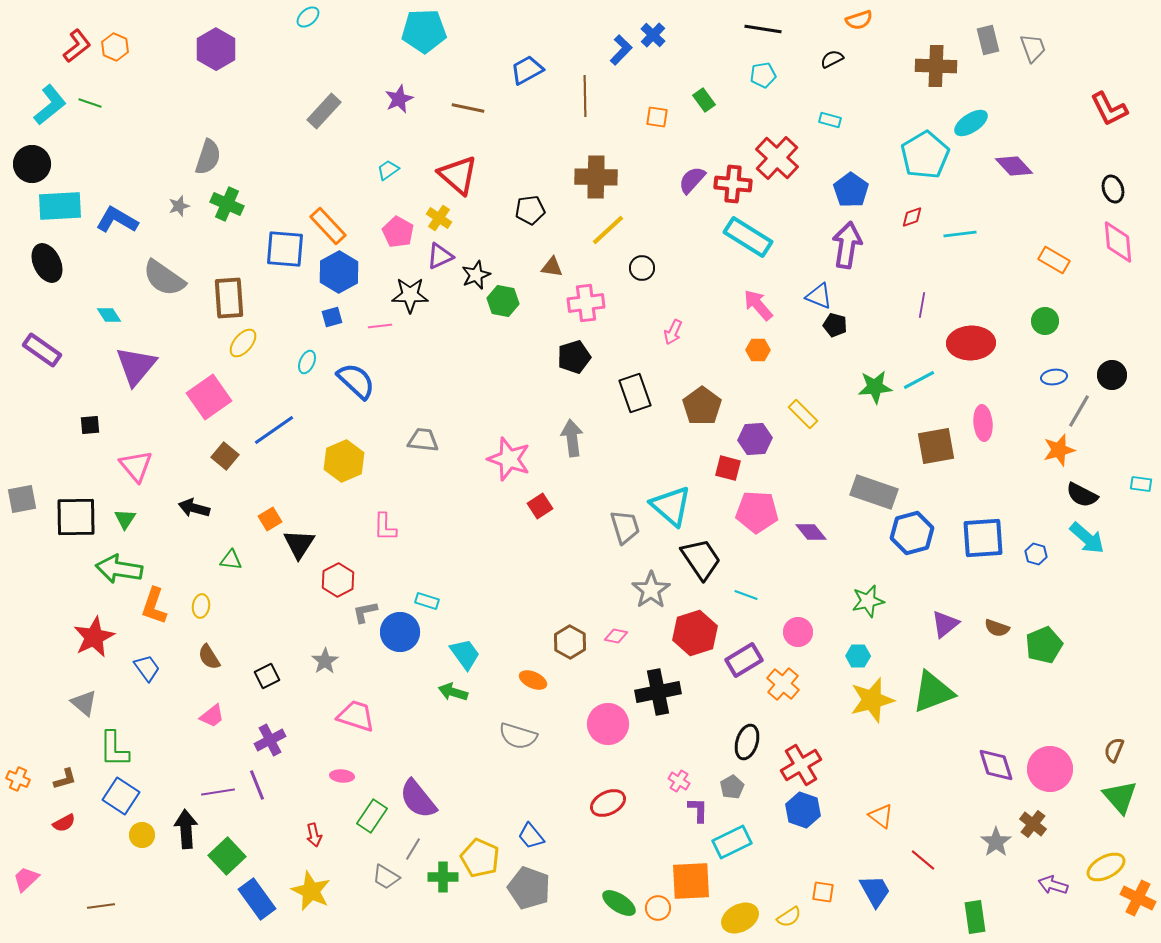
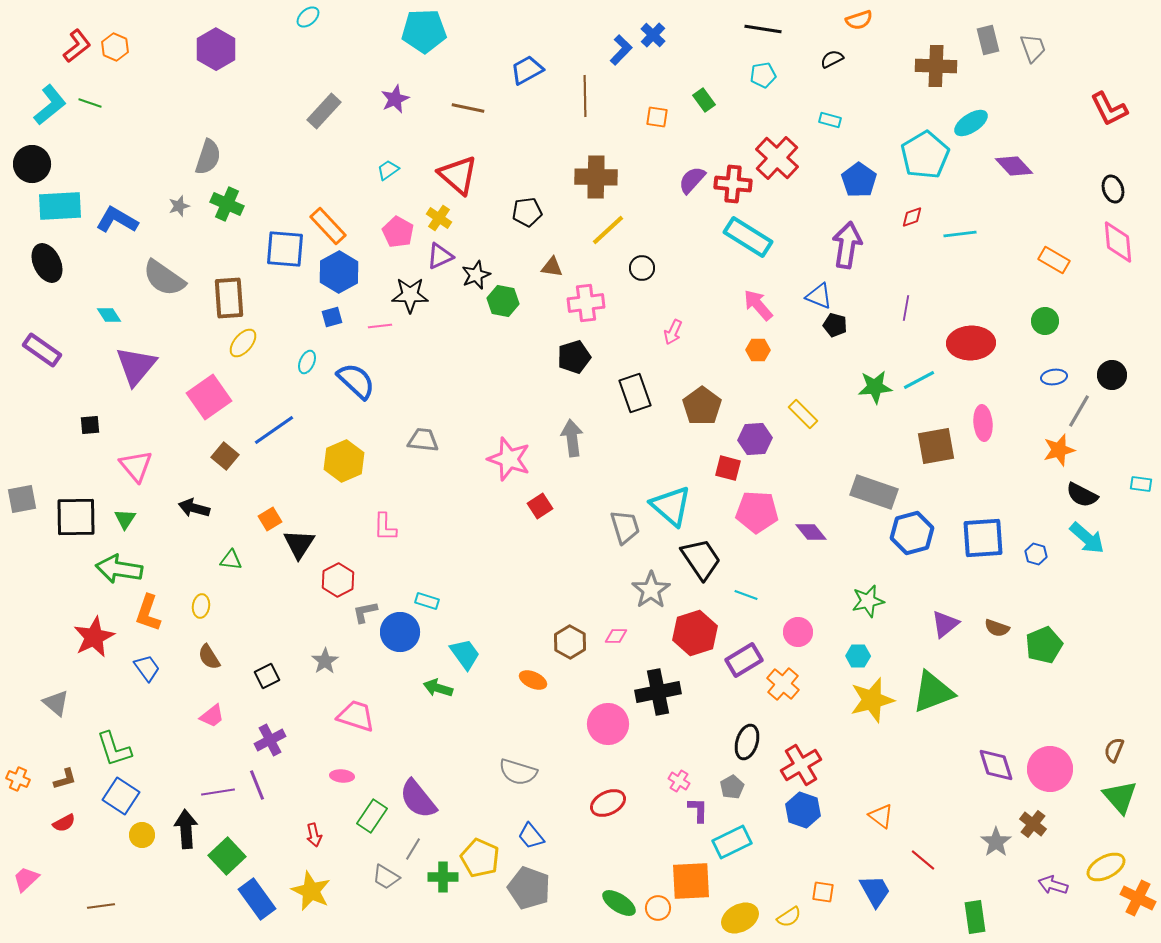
purple star at (399, 99): moved 4 px left
blue pentagon at (851, 190): moved 8 px right, 10 px up
black pentagon at (530, 210): moved 3 px left, 2 px down
purple line at (922, 305): moved 16 px left, 3 px down
orange L-shape at (154, 606): moved 6 px left, 7 px down
pink diamond at (616, 636): rotated 10 degrees counterclockwise
green arrow at (453, 692): moved 15 px left, 4 px up
gray triangle at (84, 703): moved 28 px left
gray semicircle at (518, 736): moved 36 px down
green L-shape at (114, 749): rotated 18 degrees counterclockwise
